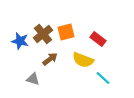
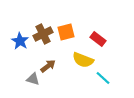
brown cross: rotated 12 degrees clockwise
blue star: rotated 18 degrees clockwise
brown arrow: moved 2 px left, 7 px down
